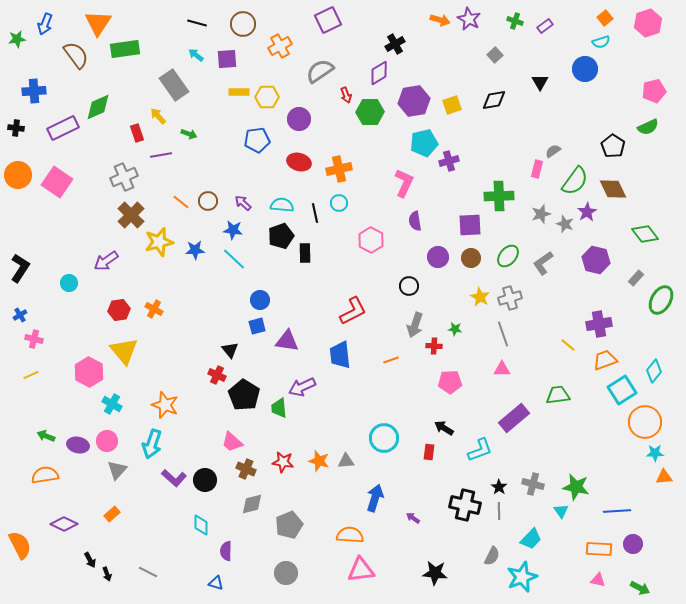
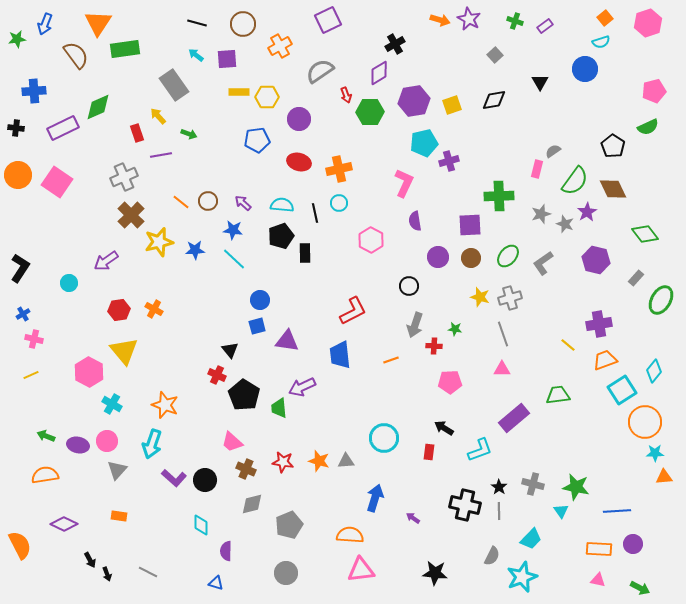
yellow star at (480, 297): rotated 12 degrees counterclockwise
blue cross at (20, 315): moved 3 px right, 1 px up
orange rectangle at (112, 514): moved 7 px right, 2 px down; rotated 49 degrees clockwise
